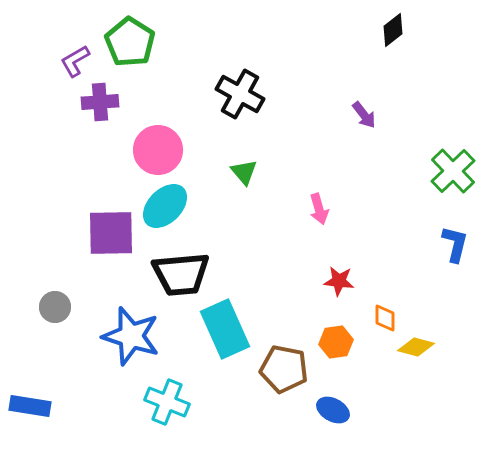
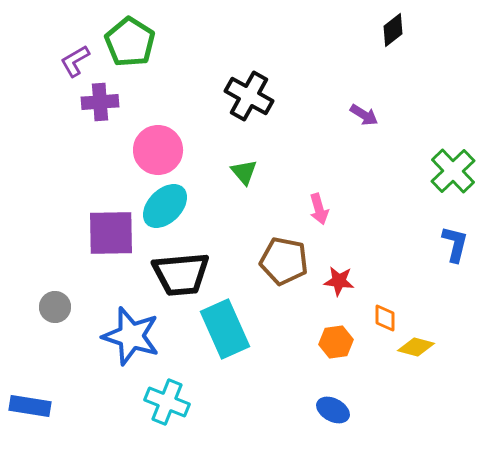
black cross: moved 9 px right, 2 px down
purple arrow: rotated 20 degrees counterclockwise
brown pentagon: moved 108 px up
